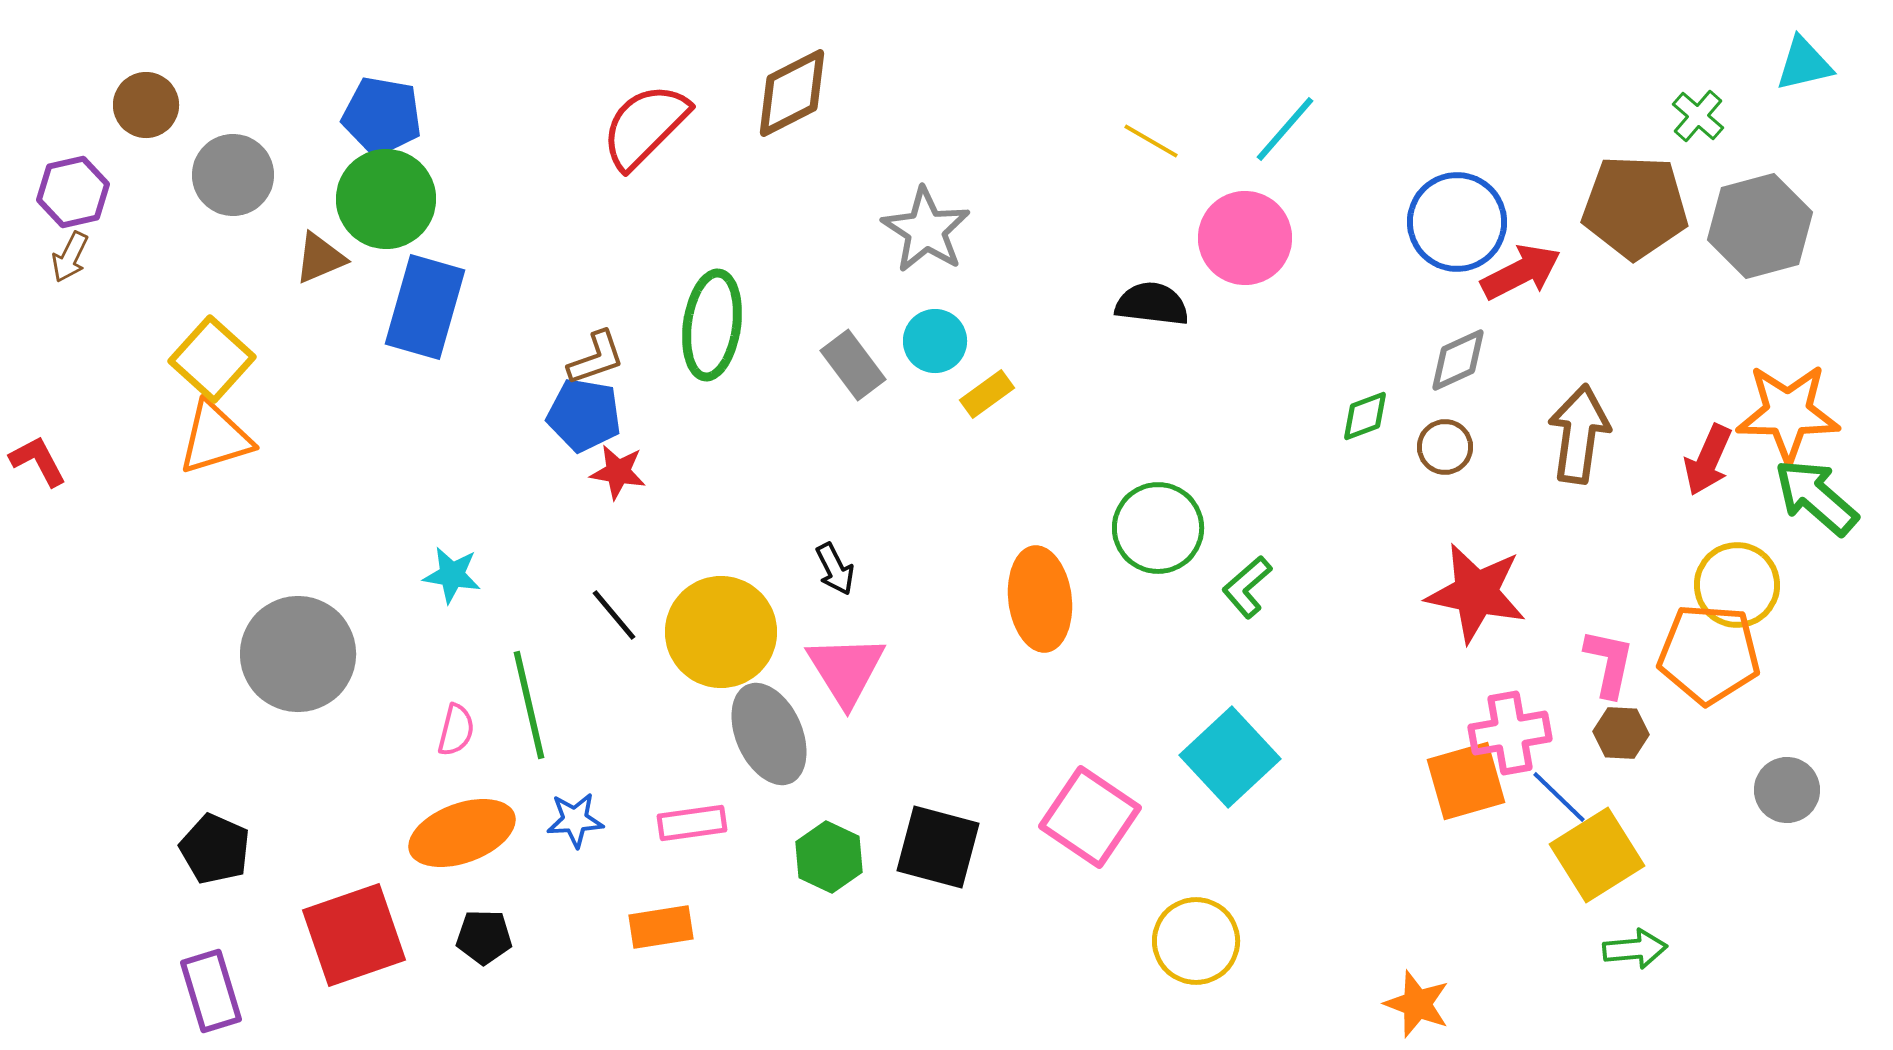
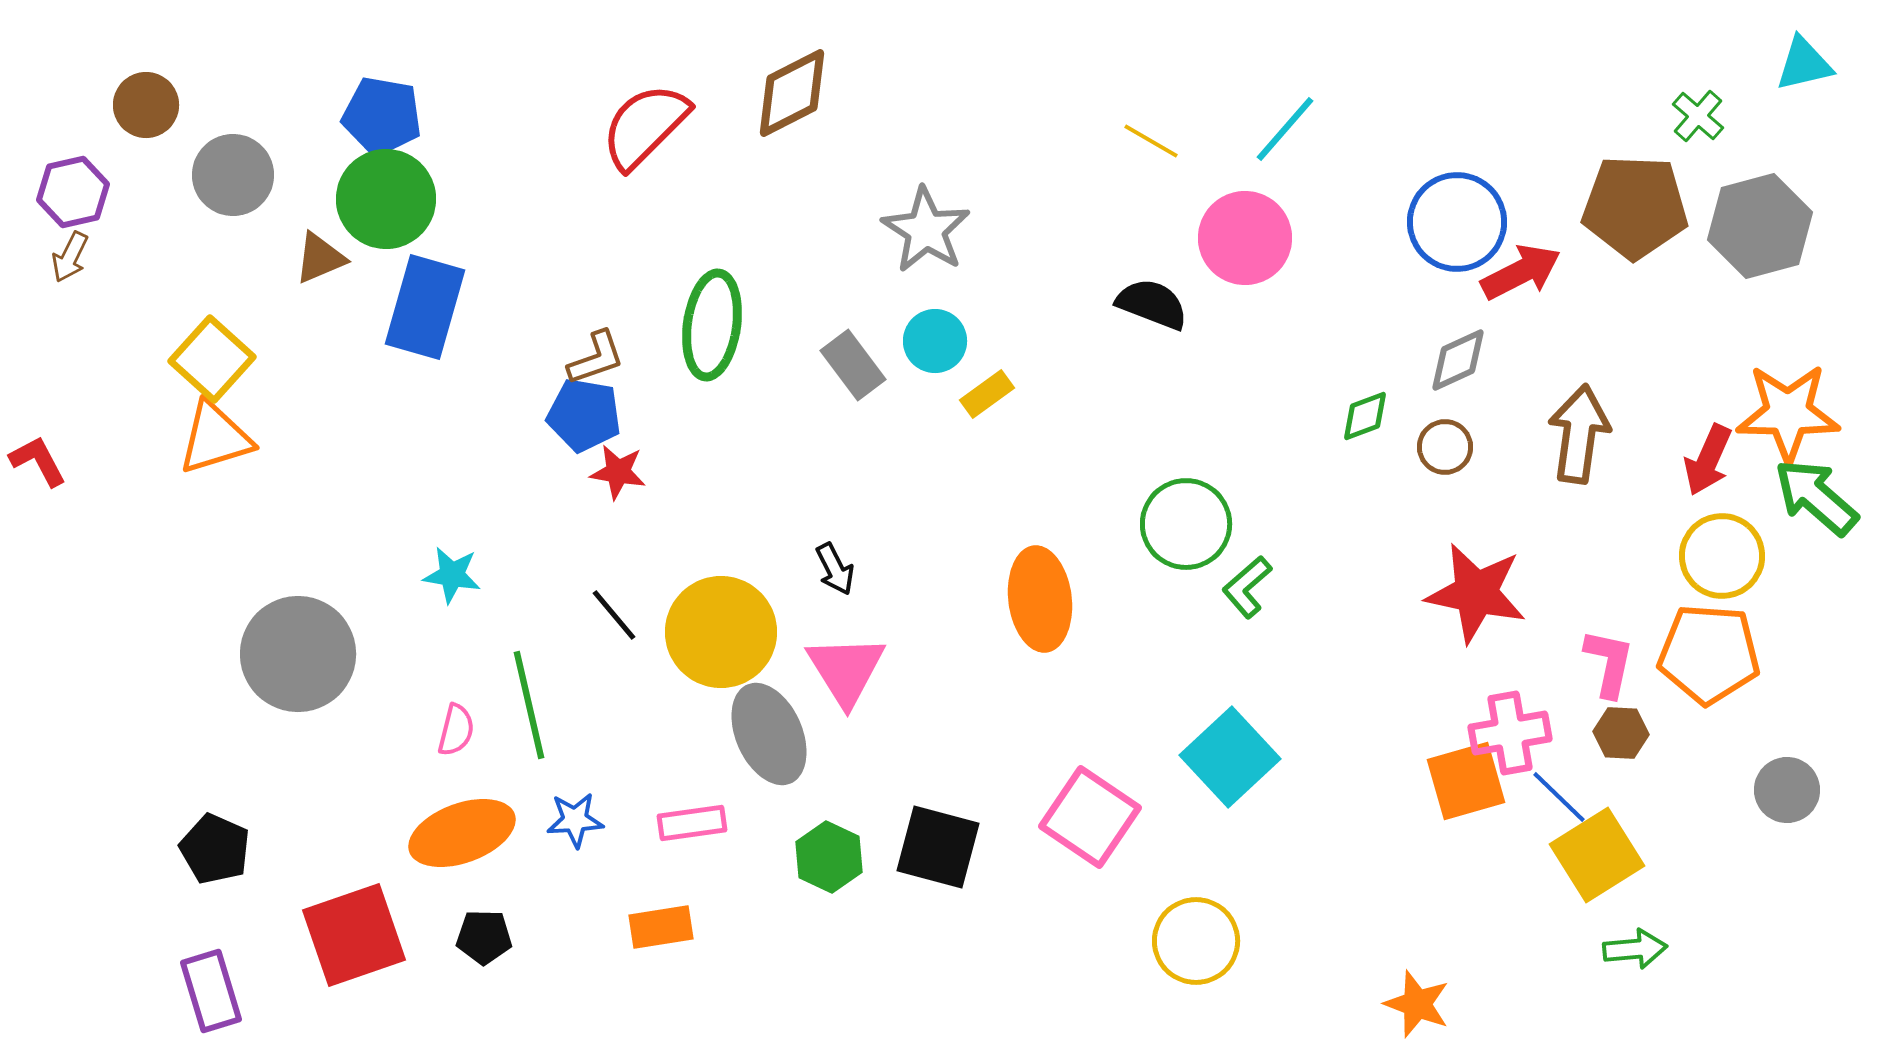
black semicircle at (1152, 304): rotated 14 degrees clockwise
green circle at (1158, 528): moved 28 px right, 4 px up
yellow circle at (1737, 585): moved 15 px left, 29 px up
